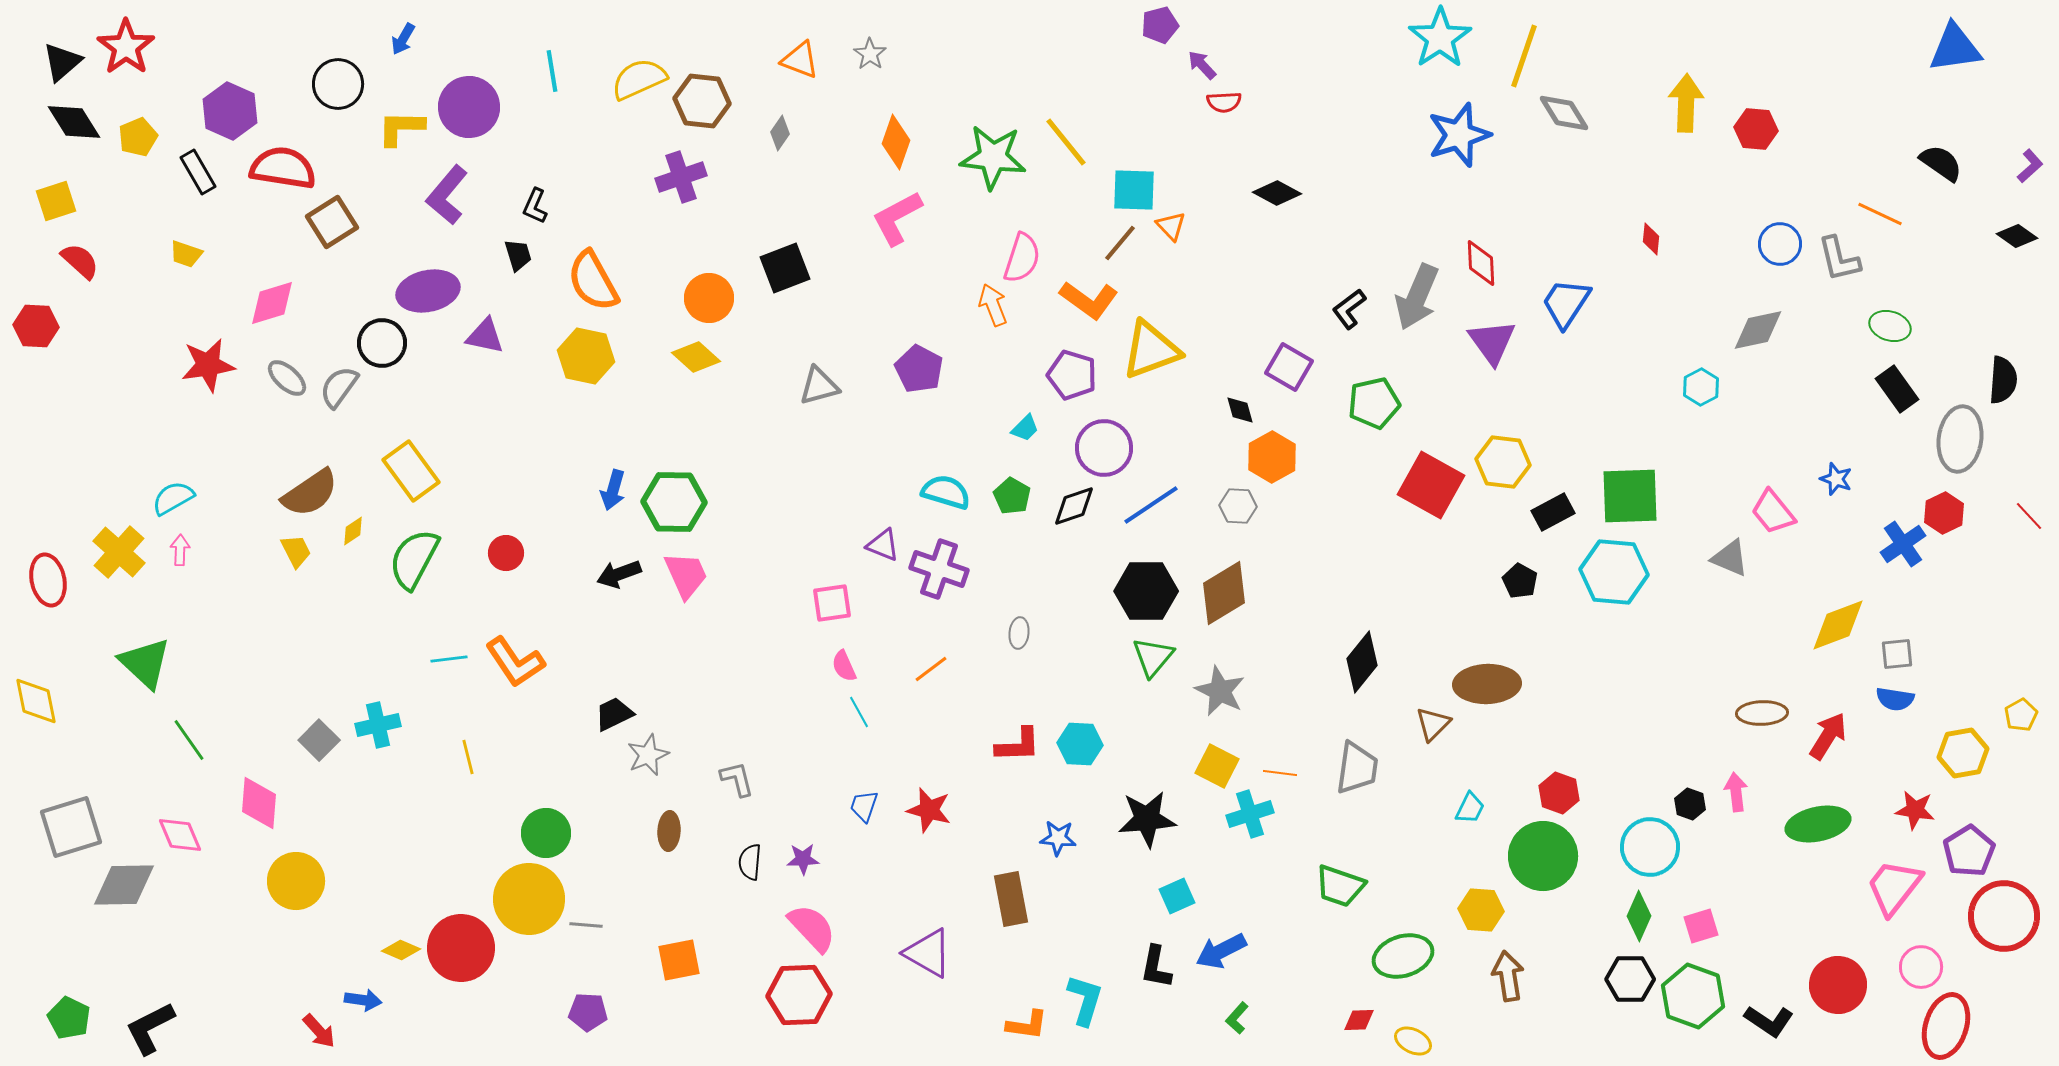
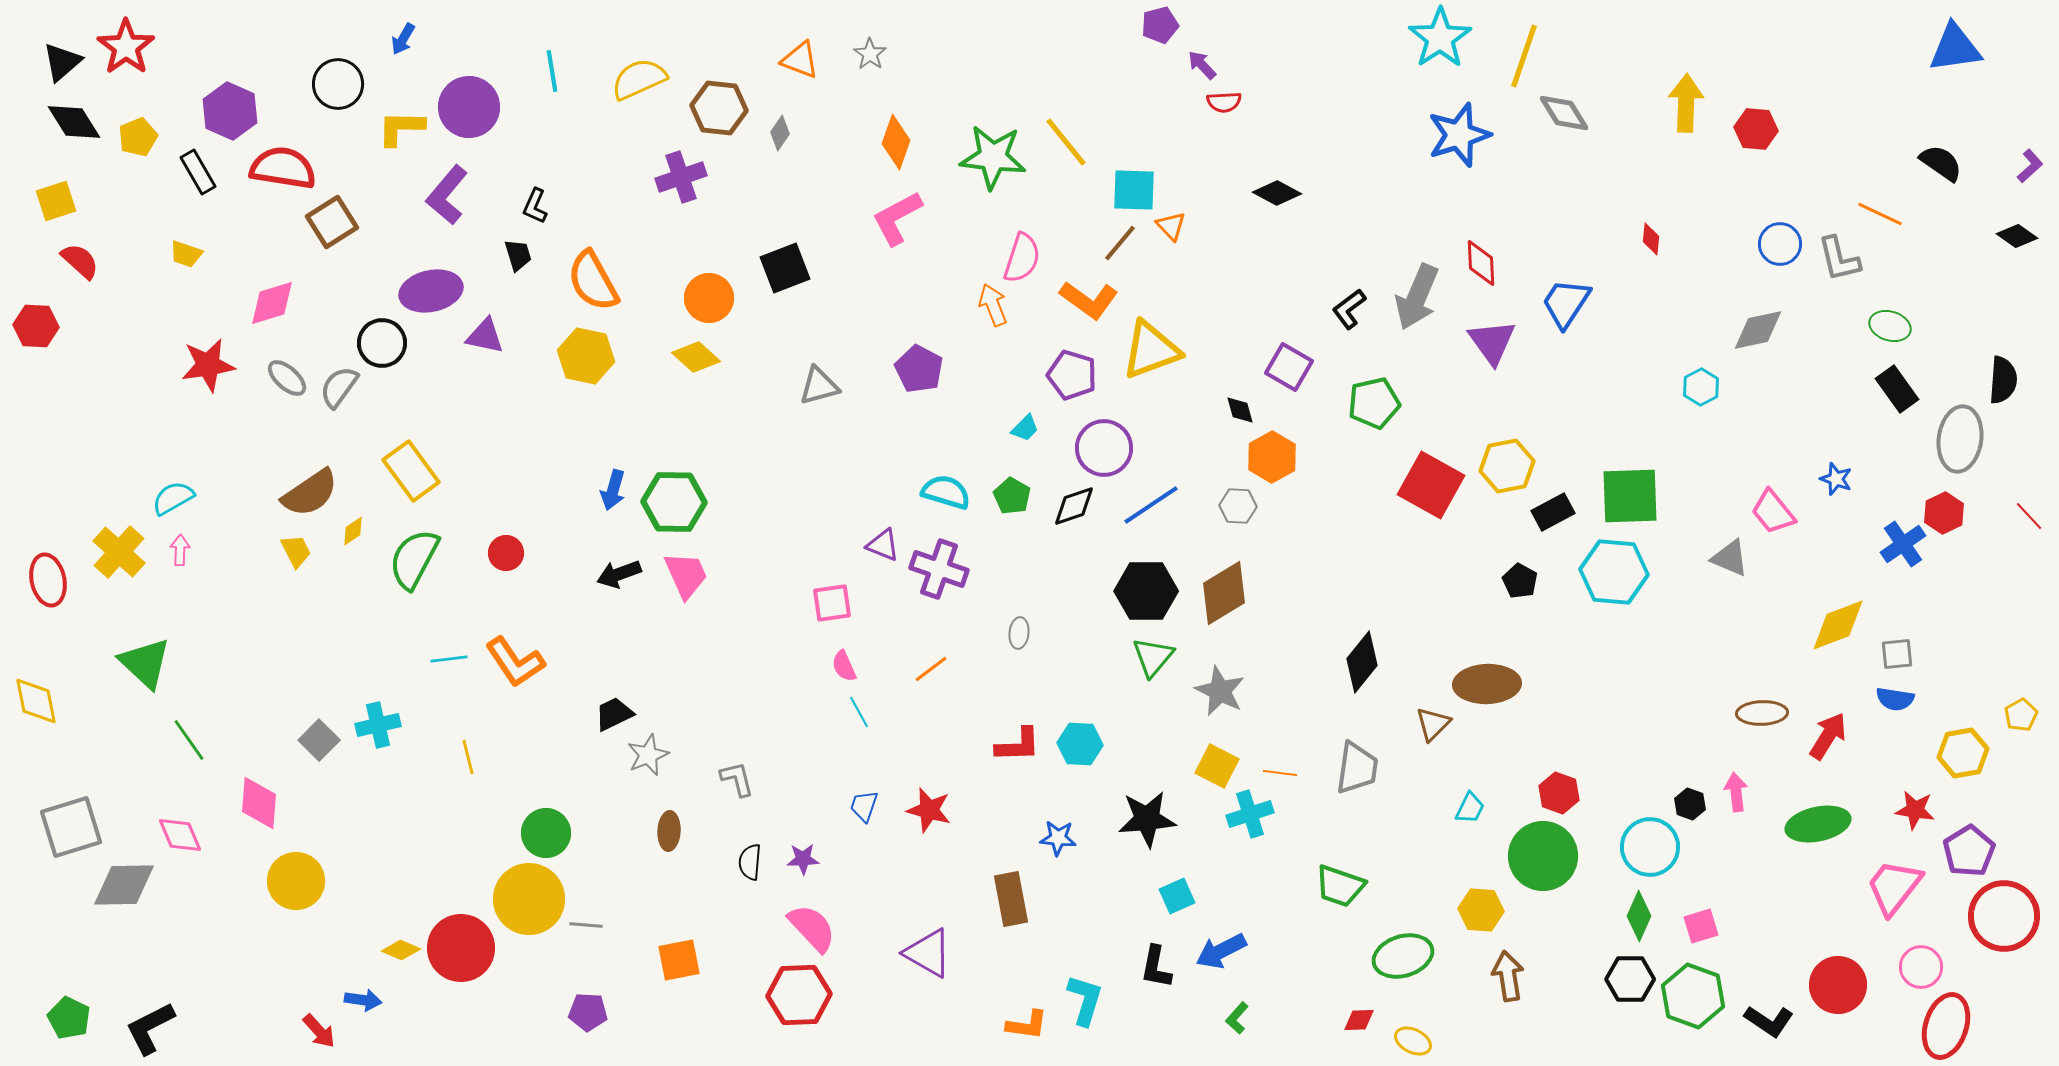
brown hexagon at (702, 101): moved 17 px right, 7 px down
purple ellipse at (428, 291): moved 3 px right
yellow hexagon at (1503, 462): moved 4 px right, 4 px down; rotated 18 degrees counterclockwise
